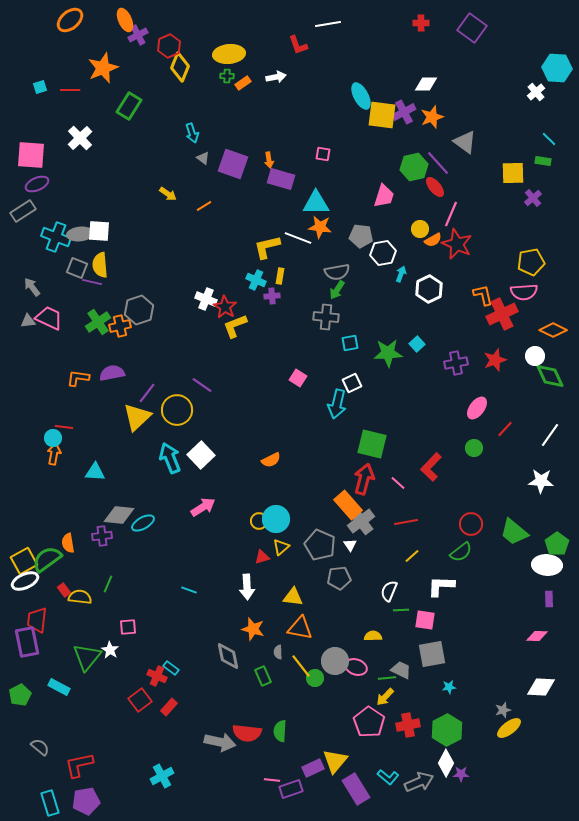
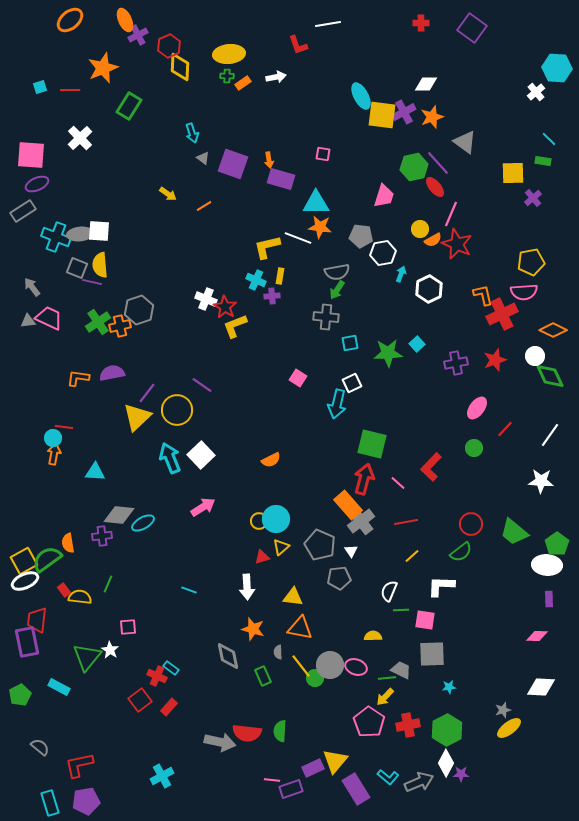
yellow diamond at (180, 67): rotated 20 degrees counterclockwise
white triangle at (350, 545): moved 1 px right, 6 px down
gray square at (432, 654): rotated 8 degrees clockwise
gray circle at (335, 661): moved 5 px left, 4 px down
